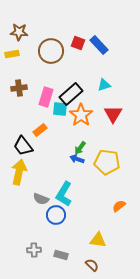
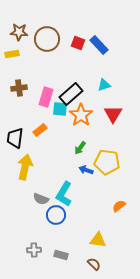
brown circle: moved 4 px left, 12 px up
black trapezoid: moved 8 px left, 8 px up; rotated 45 degrees clockwise
blue arrow: moved 9 px right, 11 px down
yellow arrow: moved 6 px right, 5 px up
brown semicircle: moved 2 px right, 1 px up
